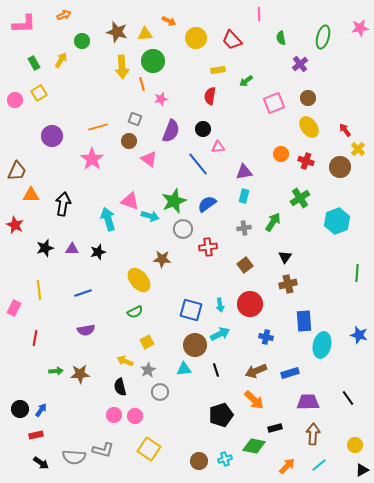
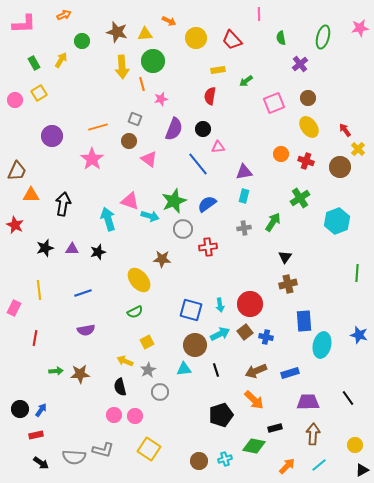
purple semicircle at (171, 131): moved 3 px right, 2 px up
brown square at (245, 265): moved 67 px down
